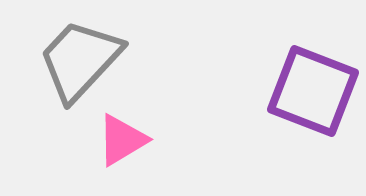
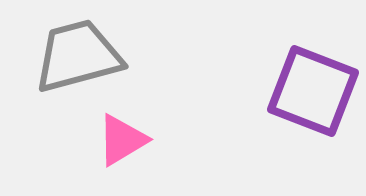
gray trapezoid: moved 2 px left, 4 px up; rotated 32 degrees clockwise
